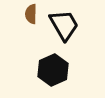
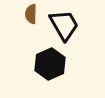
black hexagon: moved 3 px left, 6 px up
